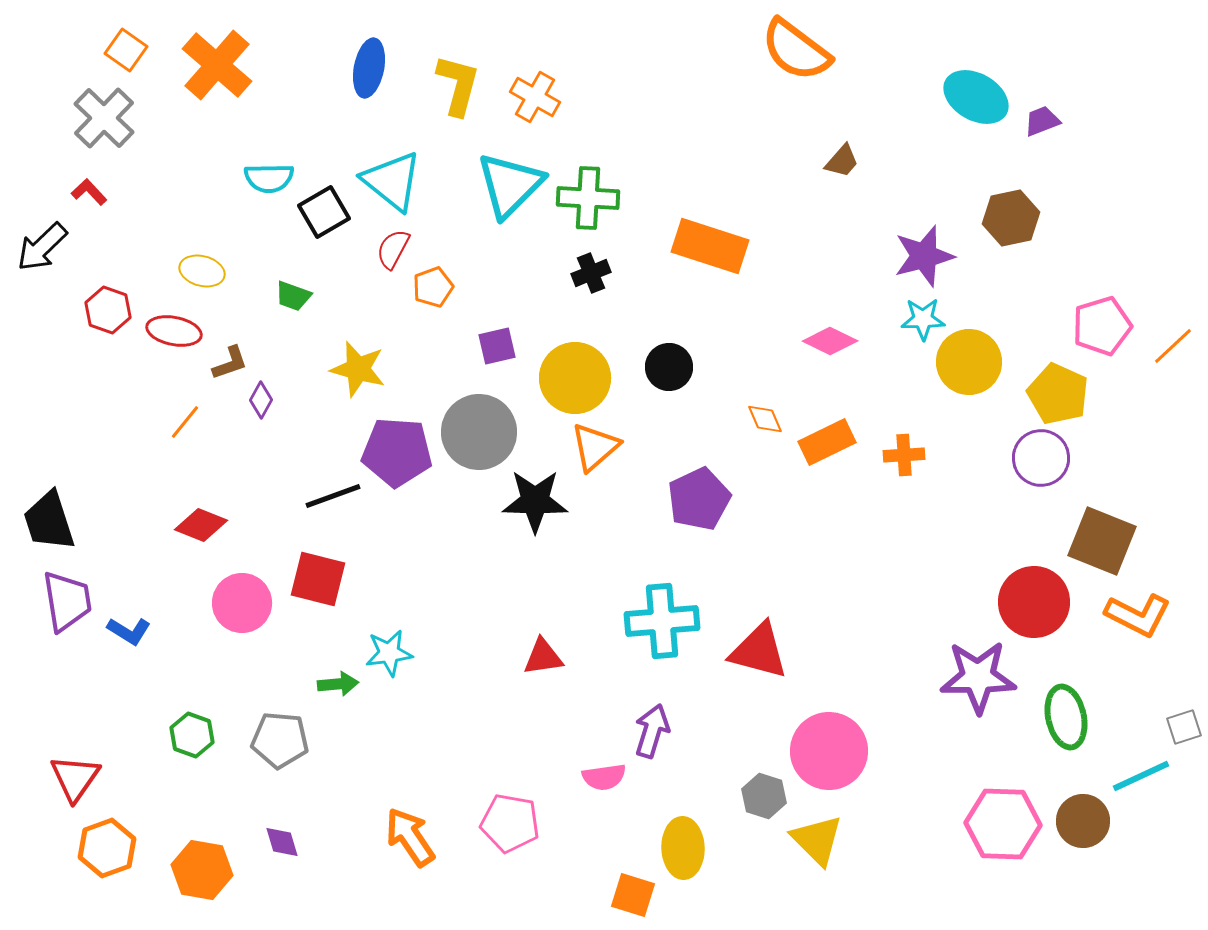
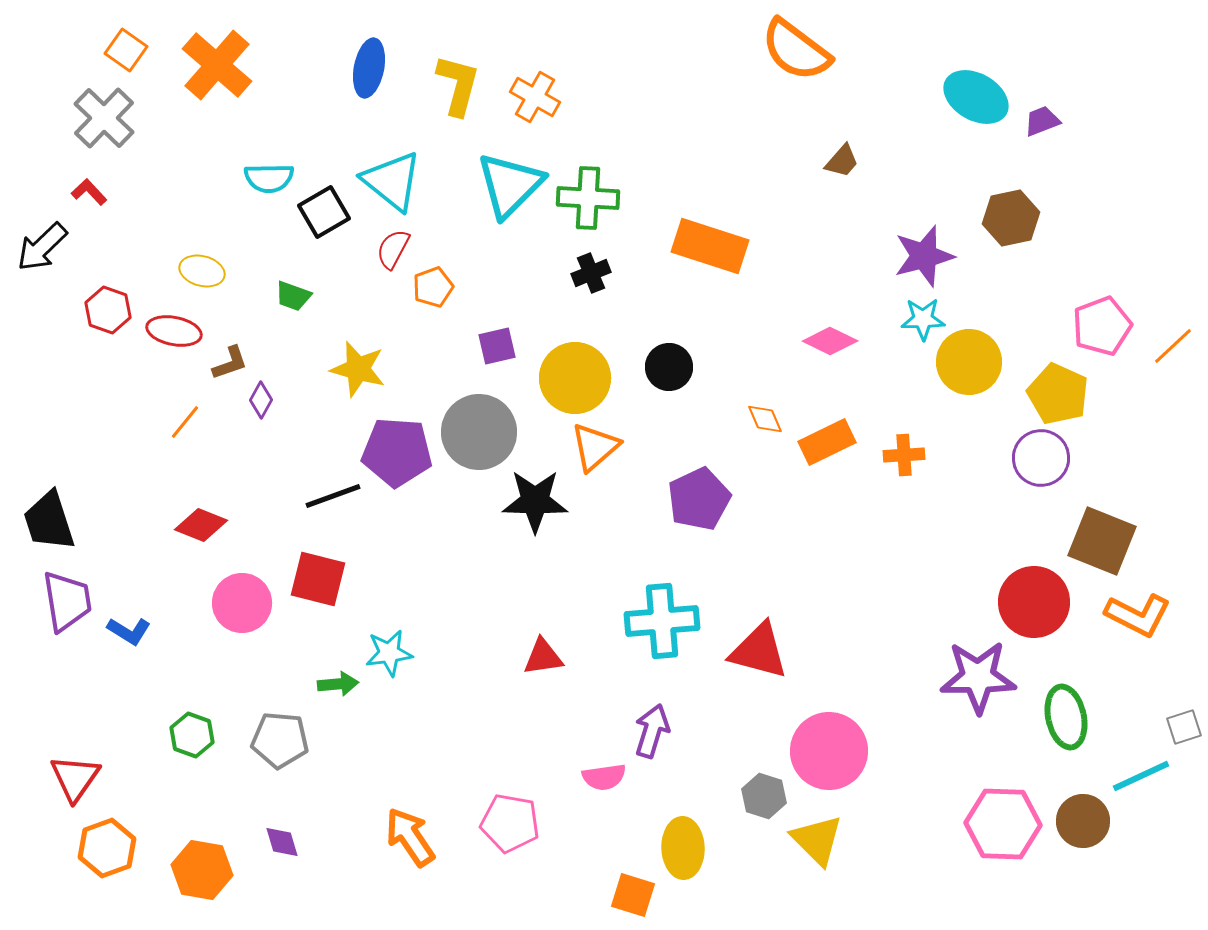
pink pentagon at (1102, 326): rotated 4 degrees counterclockwise
